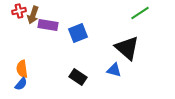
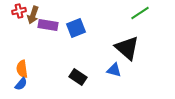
blue square: moved 2 px left, 5 px up
